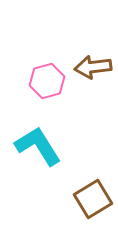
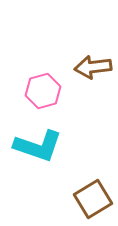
pink hexagon: moved 4 px left, 10 px down
cyan L-shape: rotated 141 degrees clockwise
